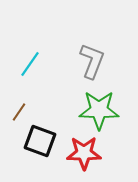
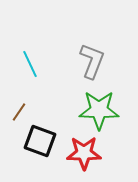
cyan line: rotated 60 degrees counterclockwise
